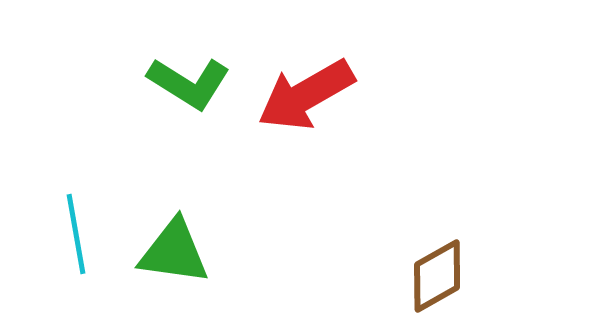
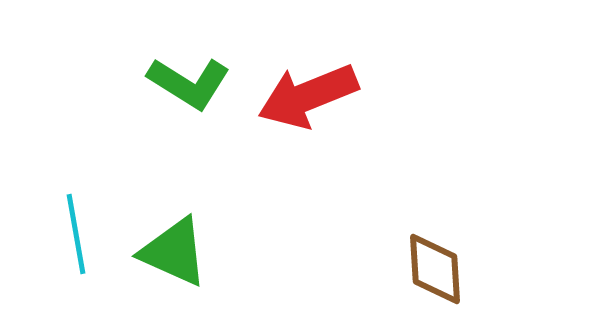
red arrow: moved 2 px right, 1 px down; rotated 8 degrees clockwise
green triangle: rotated 16 degrees clockwise
brown diamond: moved 2 px left, 7 px up; rotated 64 degrees counterclockwise
